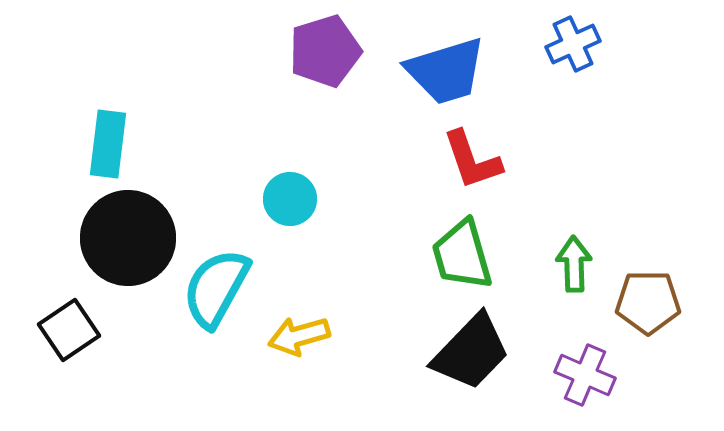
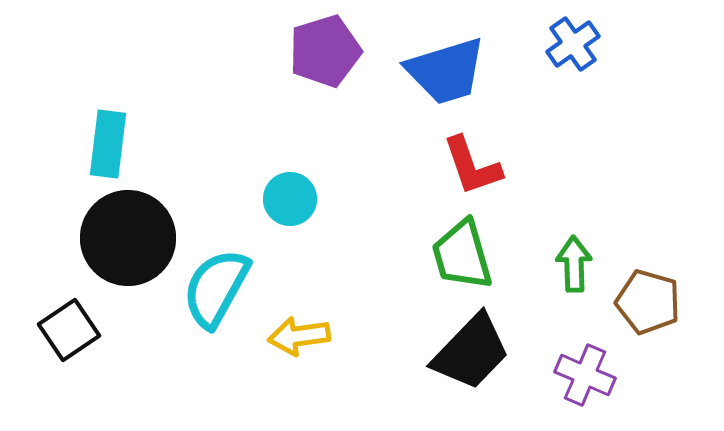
blue cross: rotated 10 degrees counterclockwise
red L-shape: moved 6 px down
brown pentagon: rotated 16 degrees clockwise
yellow arrow: rotated 8 degrees clockwise
